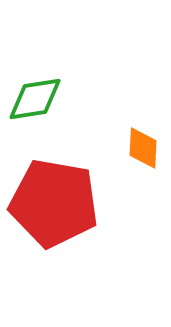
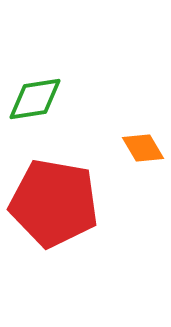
orange diamond: rotated 33 degrees counterclockwise
